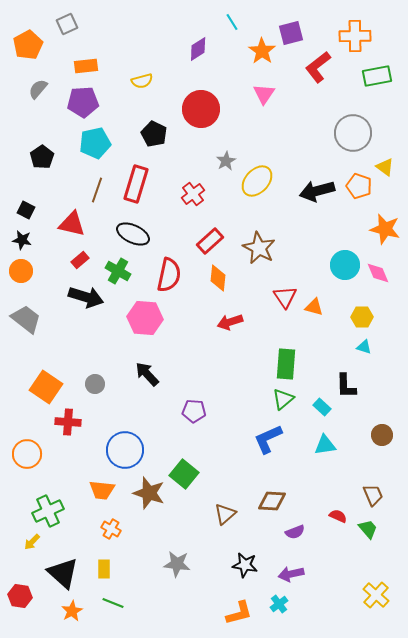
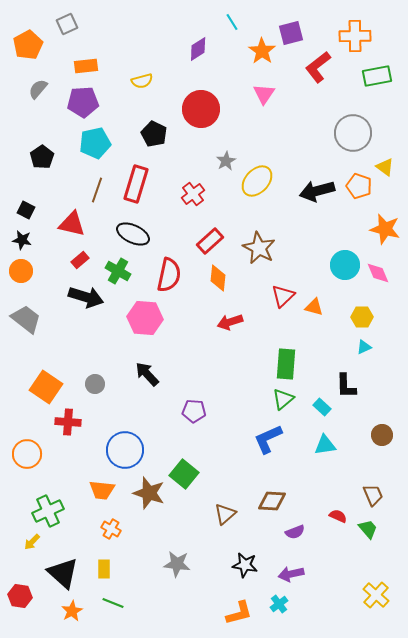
red triangle at (285, 297): moved 2 px left, 1 px up; rotated 20 degrees clockwise
cyan triangle at (364, 347): rotated 42 degrees counterclockwise
